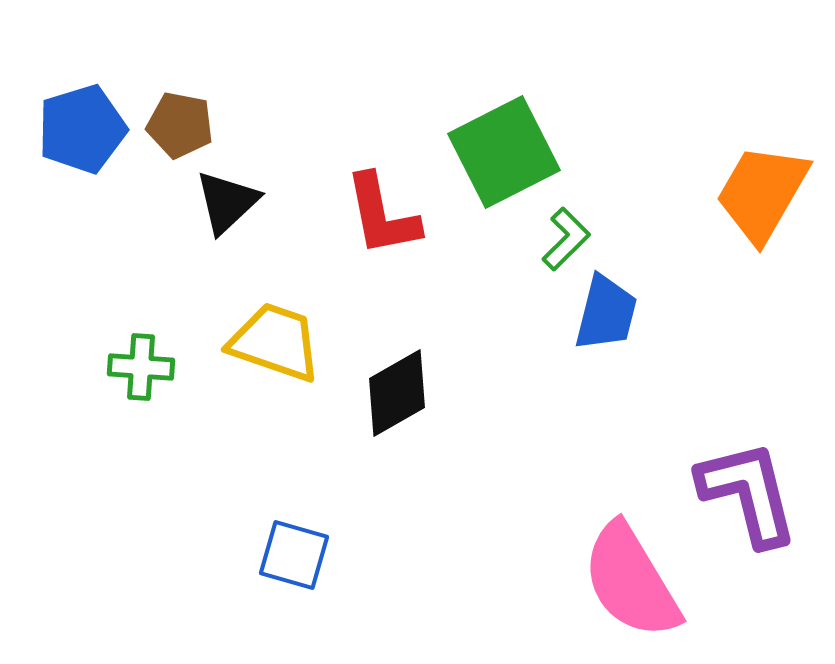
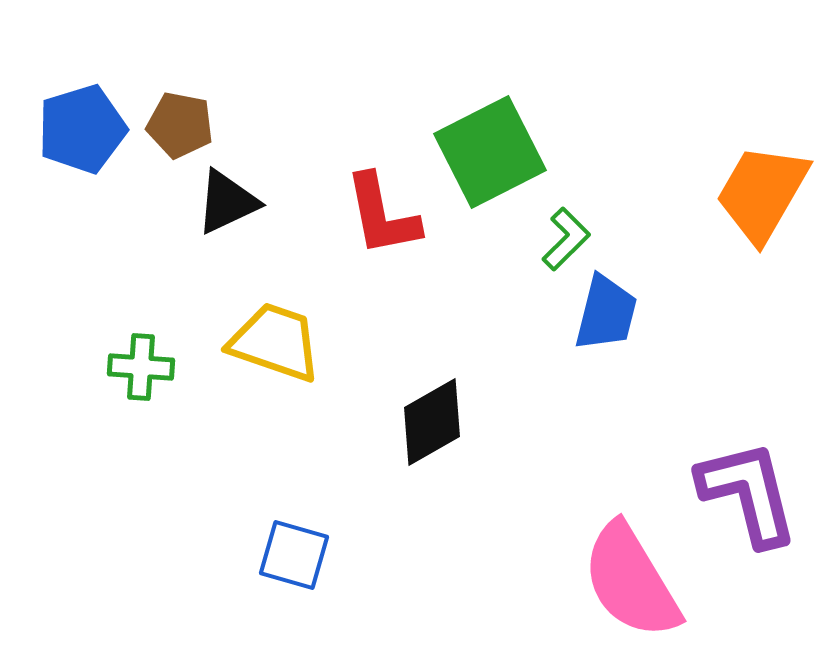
green square: moved 14 px left
black triangle: rotated 18 degrees clockwise
black diamond: moved 35 px right, 29 px down
